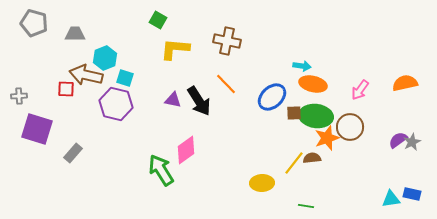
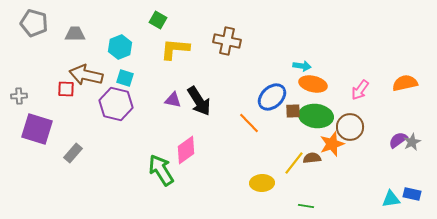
cyan hexagon: moved 15 px right, 11 px up
orange line: moved 23 px right, 39 px down
brown square: moved 1 px left, 2 px up
orange star: moved 5 px right, 6 px down
